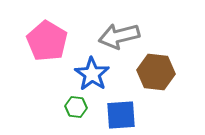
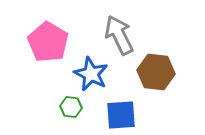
gray arrow: moved 1 px up; rotated 78 degrees clockwise
pink pentagon: moved 1 px right, 1 px down
blue star: moved 1 px left; rotated 8 degrees counterclockwise
green hexagon: moved 5 px left
